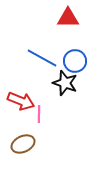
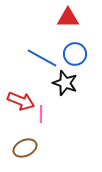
blue circle: moved 7 px up
pink line: moved 2 px right
brown ellipse: moved 2 px right, 4 px down
